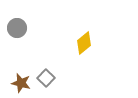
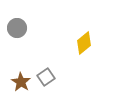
gray square: moved 1 px up; rotated 12 degrees clockwise
brown star: moved 1 px up; rotated 18 degrees clockwise
